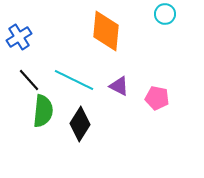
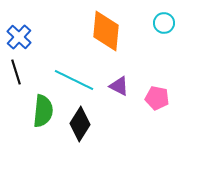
cyan circle: moved 1 px left, 9 px down
blue cross: rotated 15 degrees counterclockwise
black line: moved 13 px left, 8 px up; rotated 25 degrees clockwise
